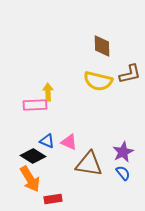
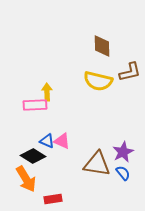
brown L-shape: moved 2 px up
yellow arrow: moved 1 px left
pink triangle: moved 7 px left, 1 px up
brown triangle: moved 8 px right
orange arrow: moved 4 px left
